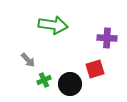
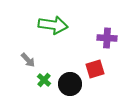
green cross: rotated 24 degrees counterclockwise
